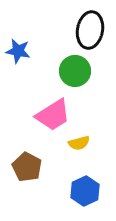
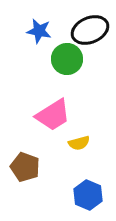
black ellipse: rotated 57 degrees clockwise
blue star: moved 21 px right, 20 px up
green circle: moved 8 px left, 12 px up
brown pentagon: moved 2 px left; rotated 8 degrees counterclockwise
blue hexagon: moved 3 px right, 4 px down; rotated 12 degrees counterclockwise
